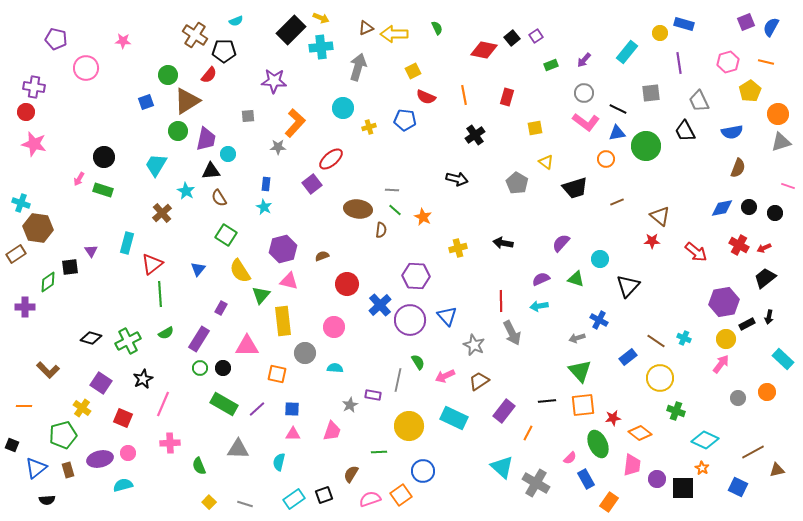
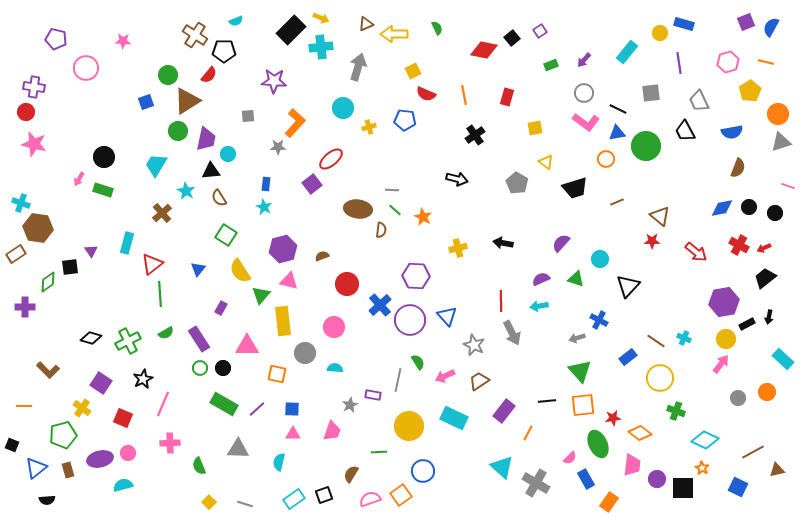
brown triangle at (366, 28): moved 4 px up
purple square at (536, 36): moved 4 px right, 5 px up
red semicircle at (426, 97): moved 3 px up
purple rectangle at (199, 339): rotated 65 degrees counterclockwise
